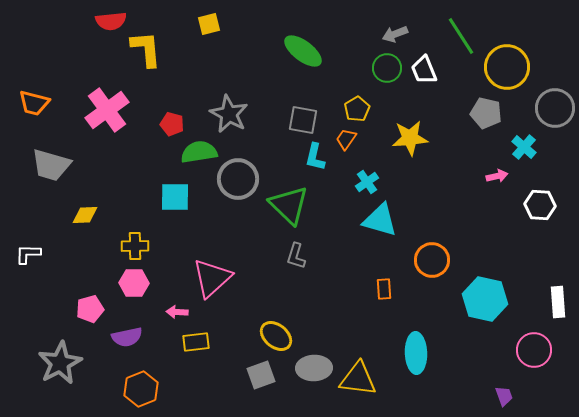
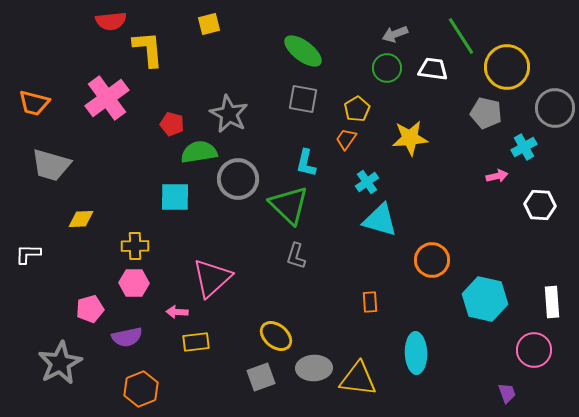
yellow L-shape at (146, 49): moved 2 px right
white trapezoid at (424, 70): moved 9 px right, 1 px up; rotated 120 degrees clockwise
pink cross at (107, 110): moved 12 px up
gray square at (303, 120): moved 21 px up
cyan cross at (524, 147): rotated 20 degrees clockwise
cyan L-shape at (315, 157): moved 9 px left, 6 px down
yellow diamond at (85, 215): moved 4 px left, 4 px down
orange rectangle at (384, 289): moved 14 px left, 13 px down
white rectangle at (558, 302): moved 6 px left
gray square at (261, 375): moved 2 px down
purple trapezoid at (504, 396): moved 3 px right, 3 px up
